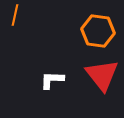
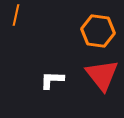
orange line: moved 1 px right
